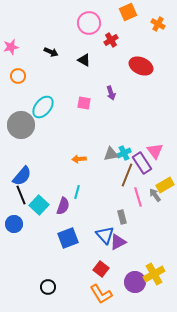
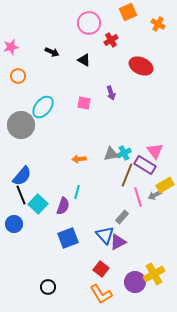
black arrow: moved 1 px right
purple rectangle: moved 3 px right, 2 px down; rotated 25 degrees counterclockwise
gray arrow: rotated 80 degrees counterclockwise
cyan square: moved 1 px left, 1 px up
gray rectangle: rotated 56 degrees clockwise
